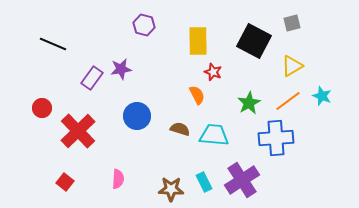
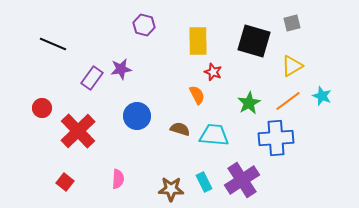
black square: rotated 12 degrees counterclockwise
